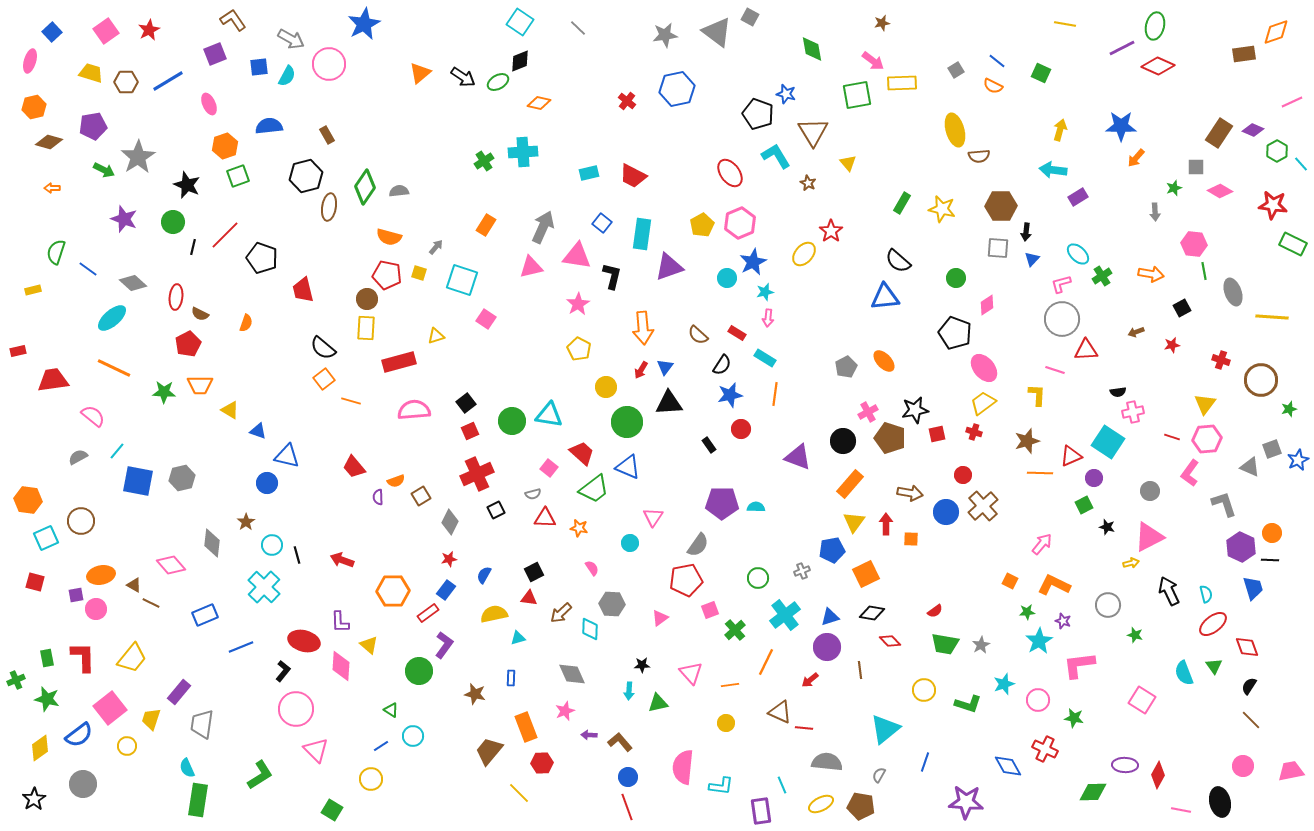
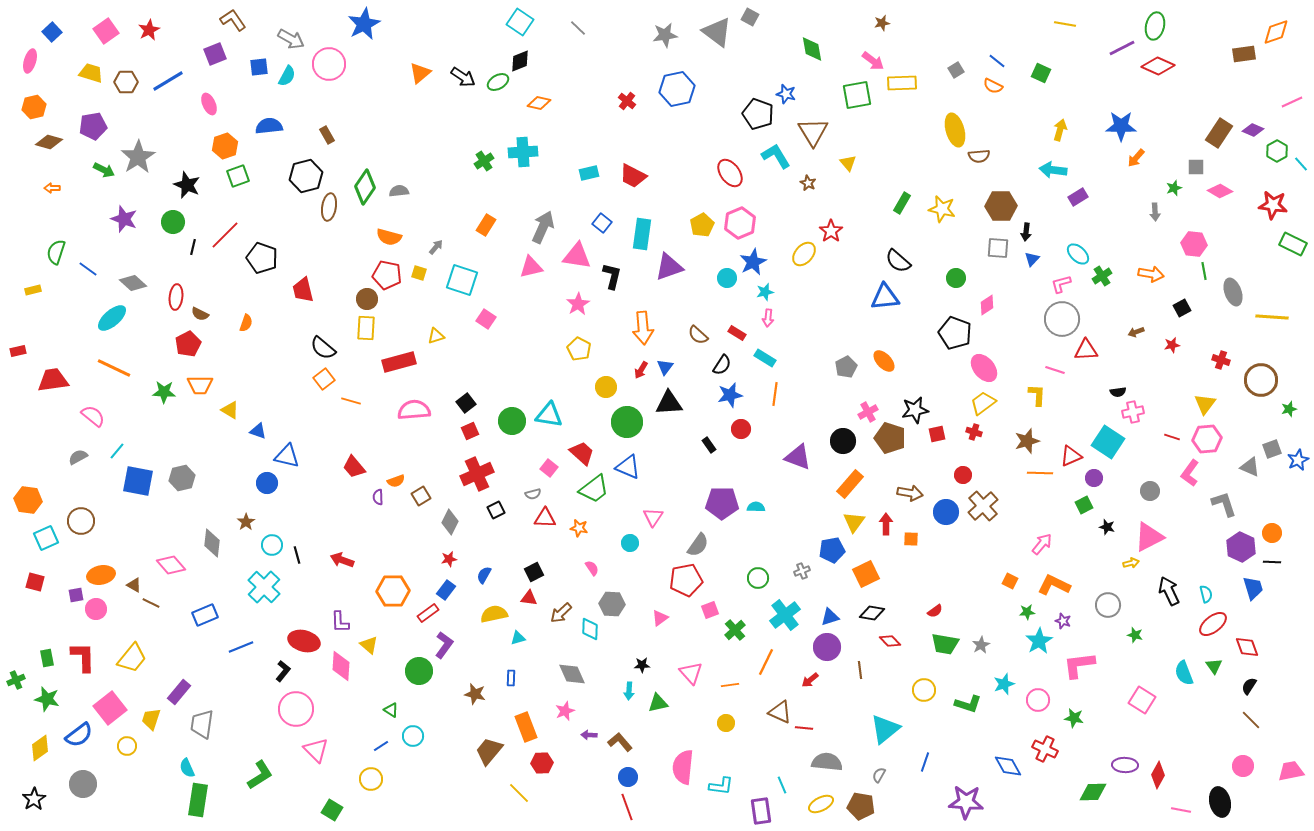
black line at (1270, 560): moved 2 px right, 2 px down
